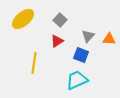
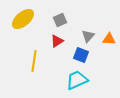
gray square: rotated 24 degrees clockwise
yellow line: moved 2 px up
